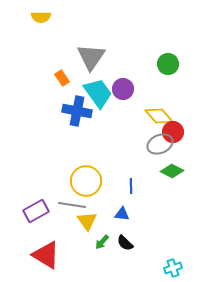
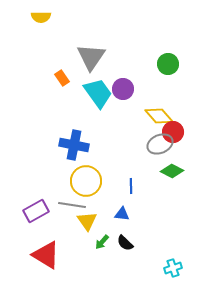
blue cross: moved 3 px left, 34 px down
